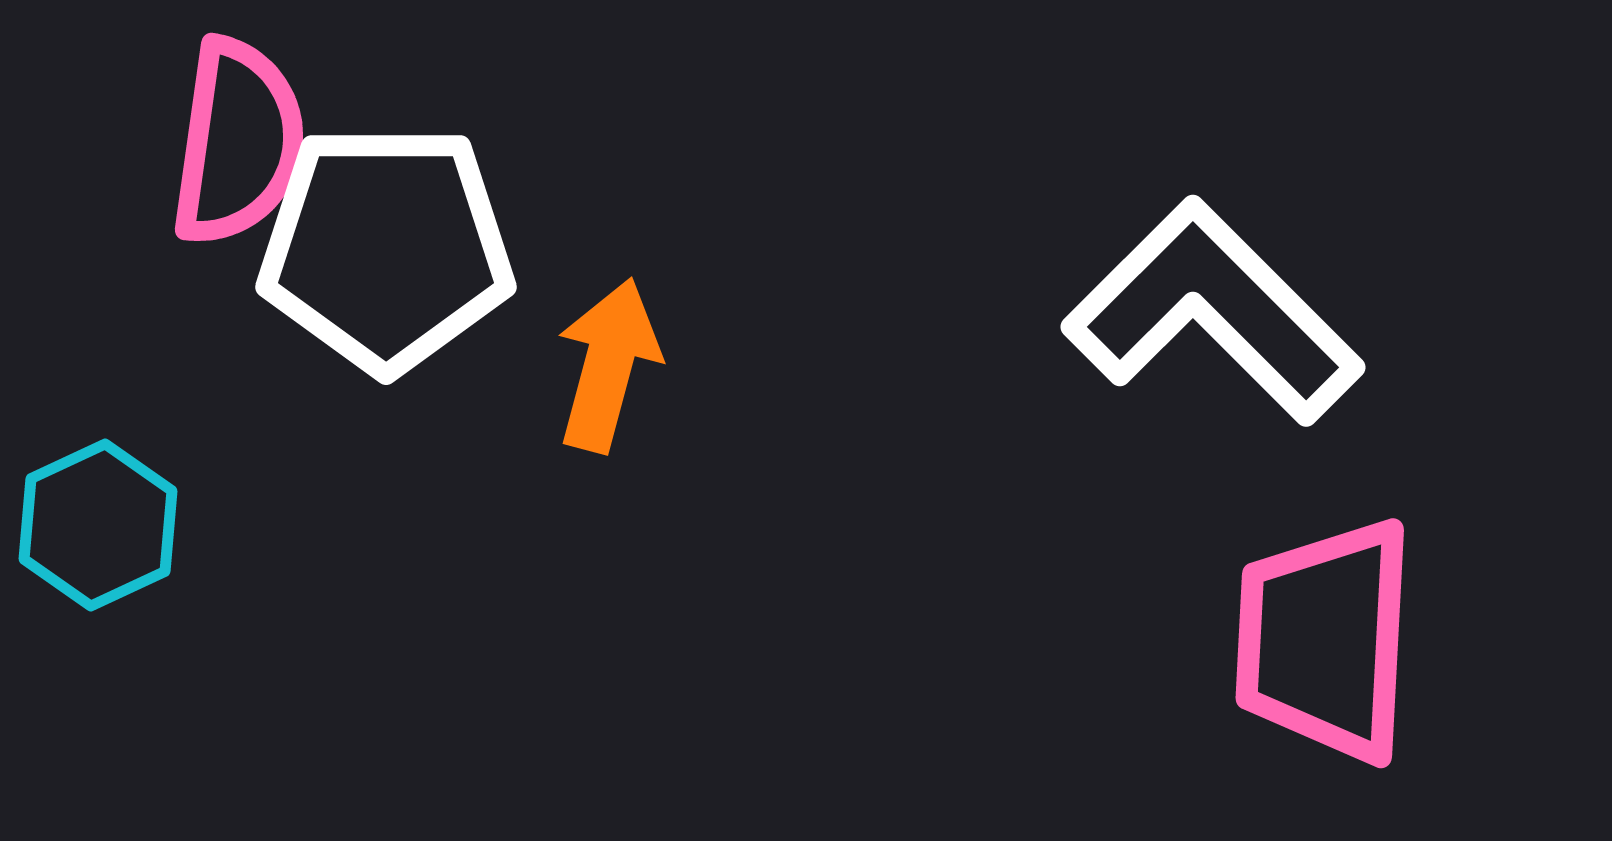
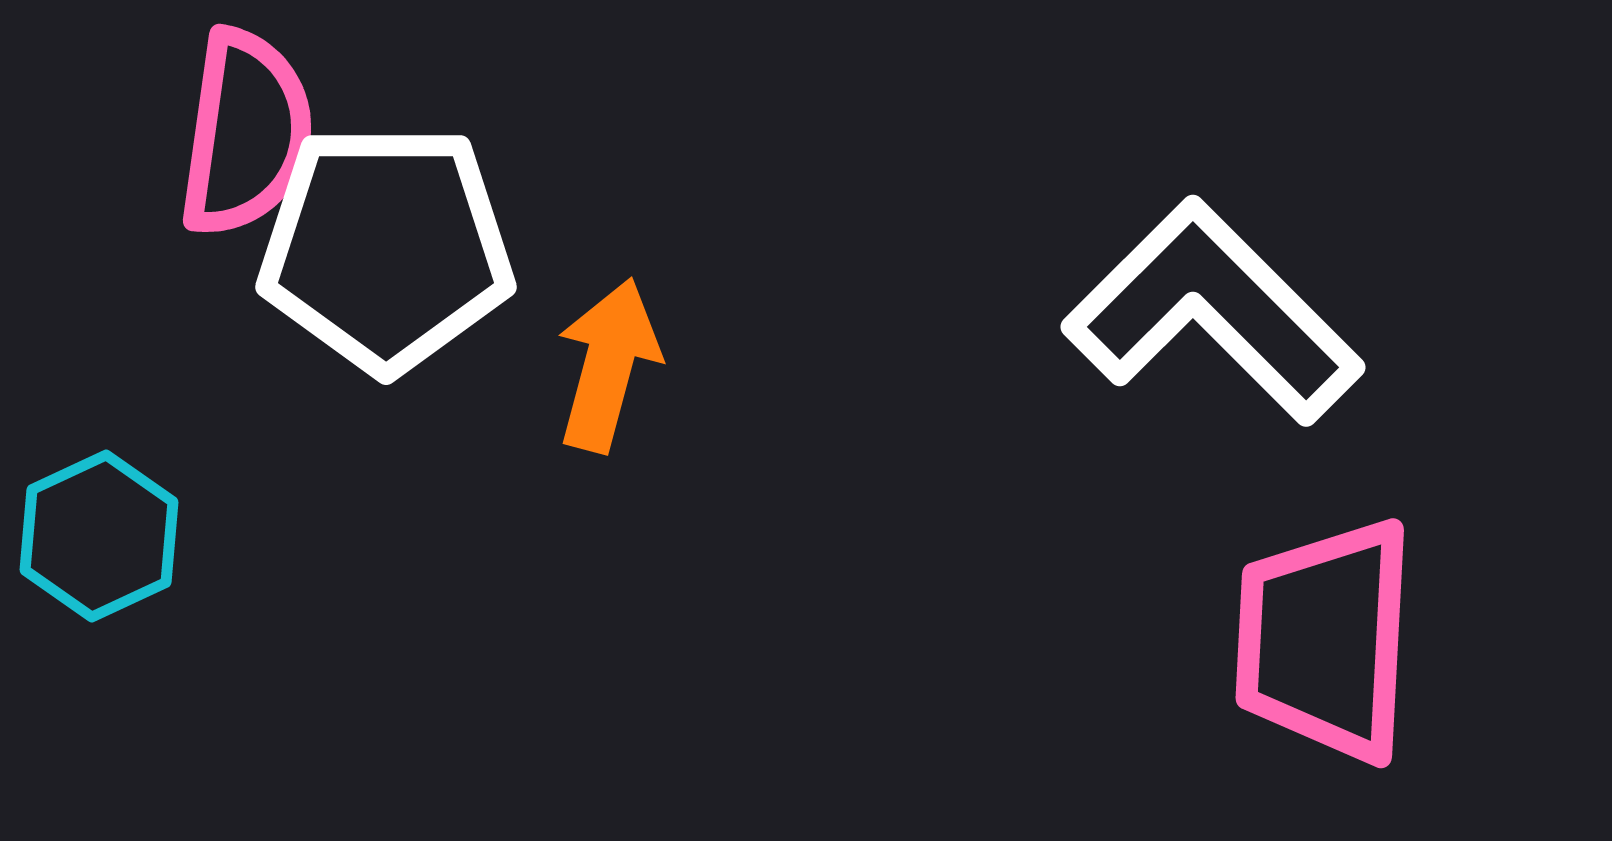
pink semicircle: moved 8 px right, 9 px up
cyan hexagon: moved 1 px right, 11 px down
